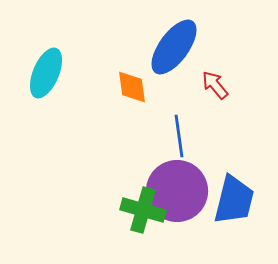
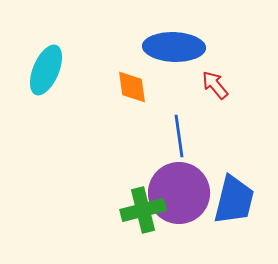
blue ellipse: rotated 56 degrees clockwise
cyan ellipse: moved 3 px up
purple circle: moved 2 px right, 2 px down
green cross: rotated 30 degrees counterclockwise
